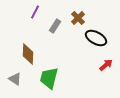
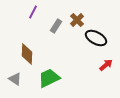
purple line: moved 2 px left
brown cross: moved 1 px left, 2 px down
gray rectangle: moved 1 px right
brown diamond: moved 1 px left
green trapezoid: rotated 50 degrees clockwise
